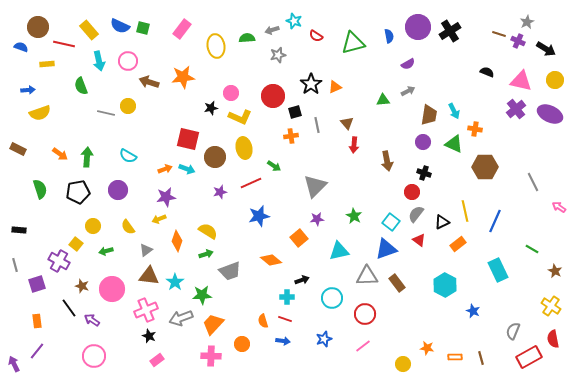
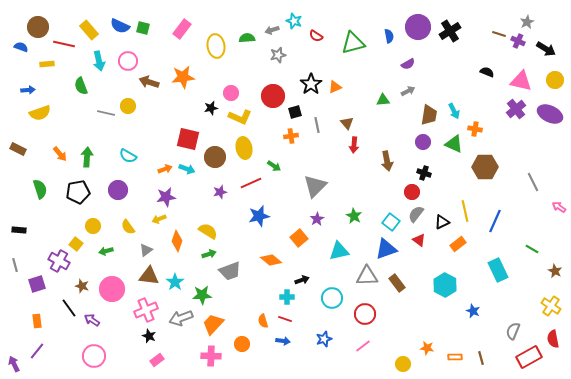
orange arrow at (60, 154): rotated 14 degrees clockwise
purple star at (317, 219): rotated 24 degrees counterclockwise
green arrow at (206, 254): moved 3 px right
